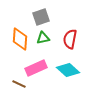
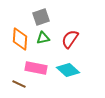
red semicircle: rotated 24 degrees clockwise
pink rectangle: rotated 35 degrees clockwise
